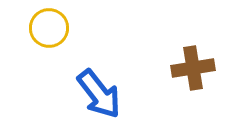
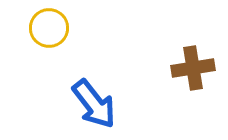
blue arrow: moved 5 px left, 10 px down
